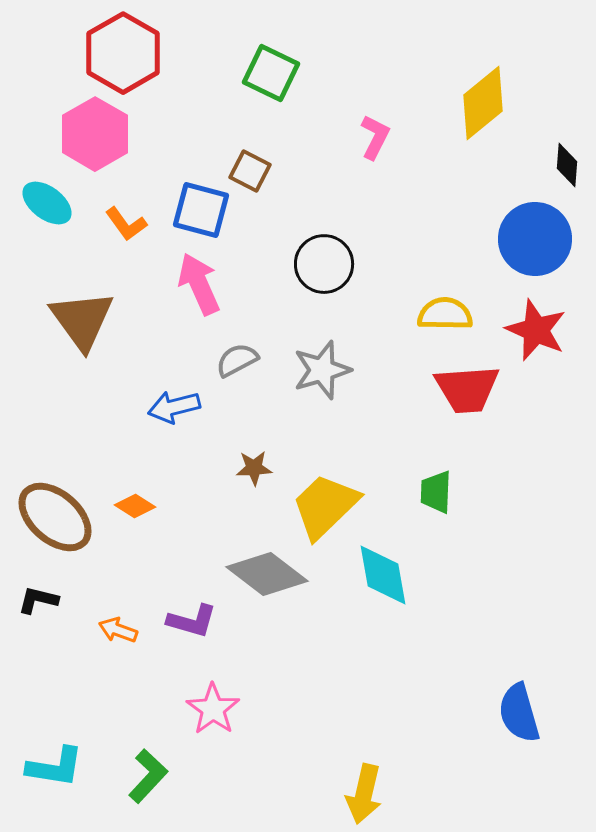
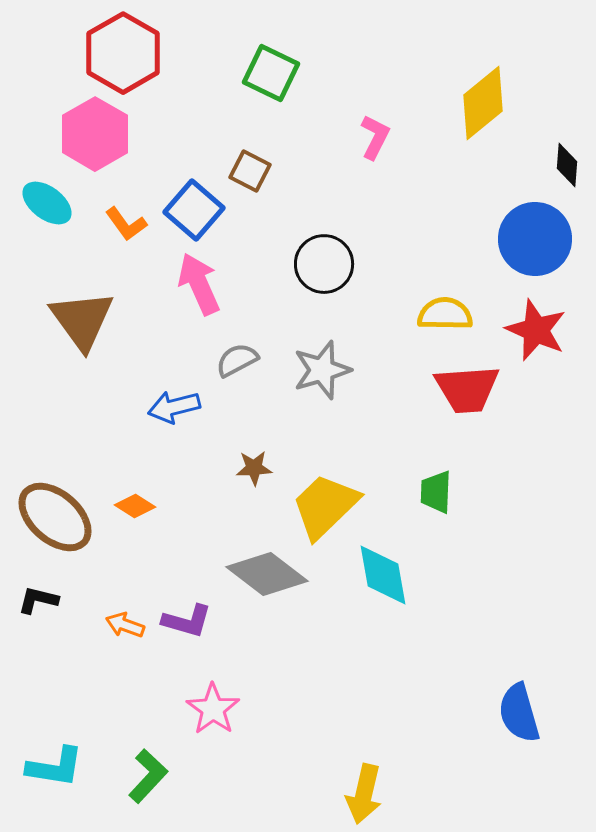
blue square: moved 7 px left; rotated 26 degrees clockwise
purple L-shape: moved 5 px left
orange arrow: moved 7 px right, 5 px up
